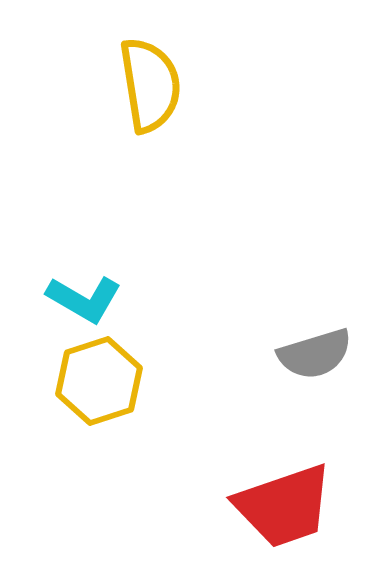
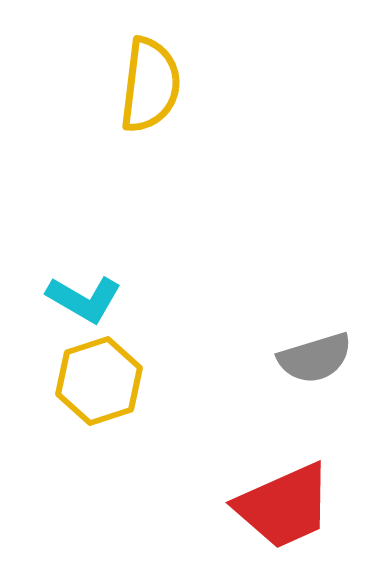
yellow semicircle: rotated 16 degrees clockwise
gray semicircle: moved 4 px down
red trapezoid: rotated 5 degrees counterclockwise
